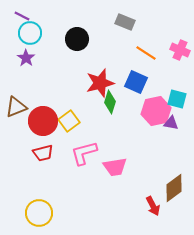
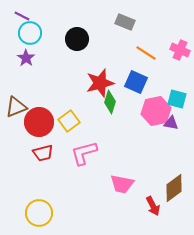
red circle: moved 4 px left, 1 px down
pink trapezoid: moved 7 px right, 17 px down; rotated 20 degrees clockwise
